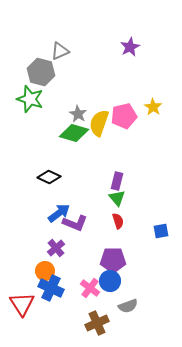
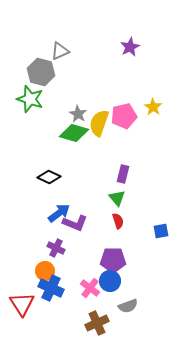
purple rectangle: moved 6 px right, 7 px up
purple cross: rotated 24 degrees counterclockwise
